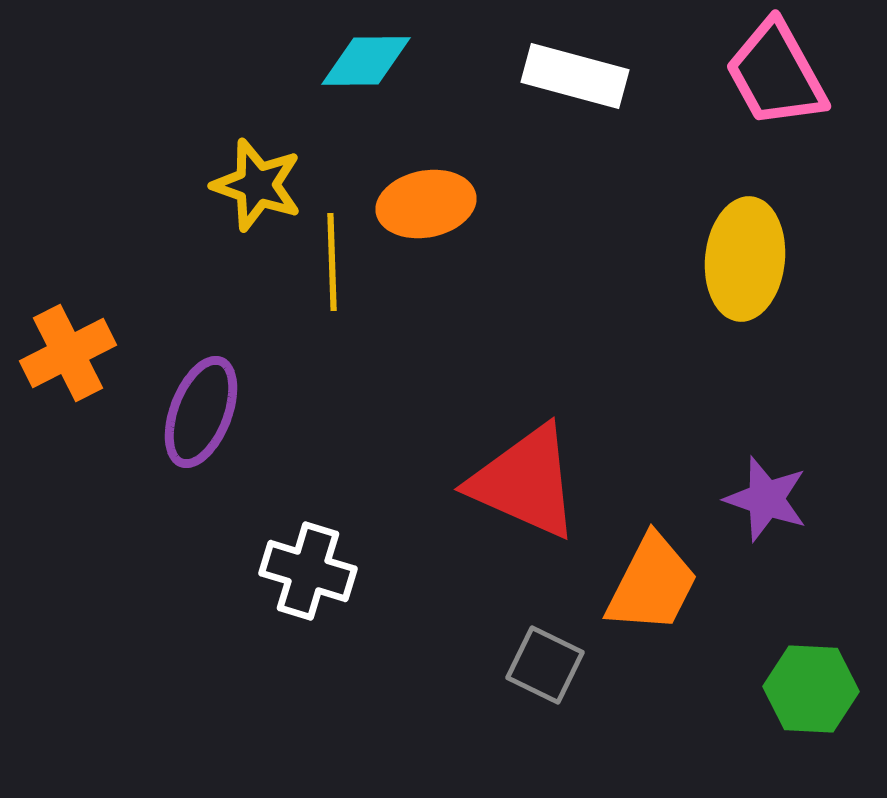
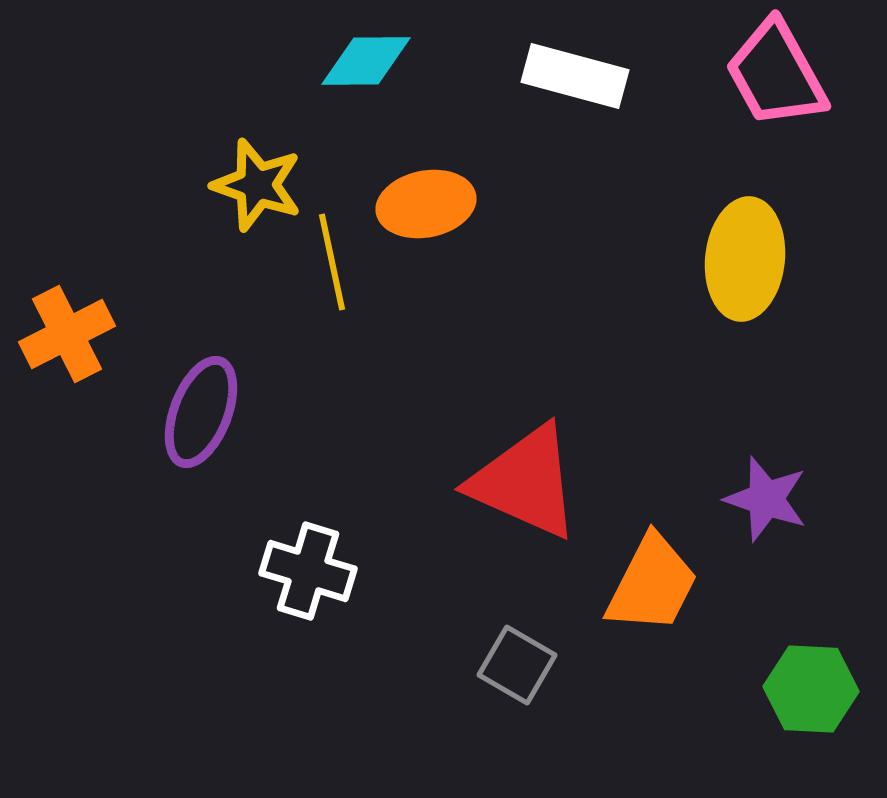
yellow line: rotated 10 degrees counterclockwise
orange cross: moved 1 px left, 19 px up
gray square: moved 28 px left; rotated 4 degrees clockwise
